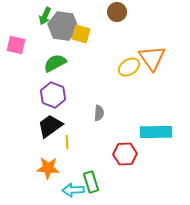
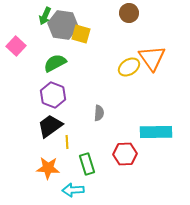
brown circle: moved 12 px right, 1 px down
gray hexagon: moved 1 px up
pink square: moved 1 px down; rotated 30 degrees clockwise
green rectangle: moved 4 px left, 18 px up
